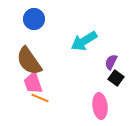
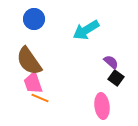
cyan arrow: moved 2 px right, 11 px up
purple semicircle: rotated 105 degrees clockwise
pink ellipse: moved 2 px right
